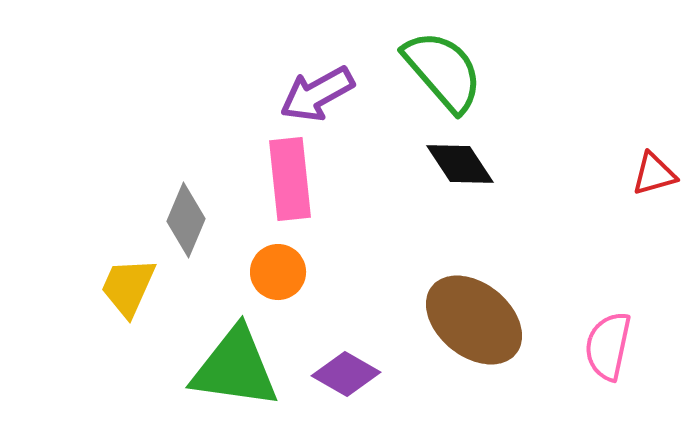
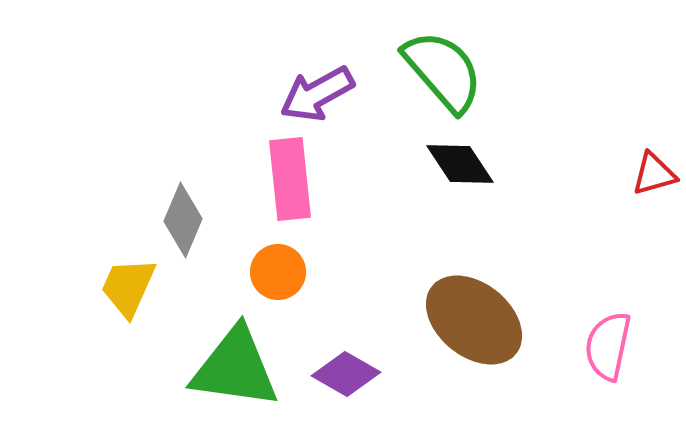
gray diamond: moved 3 px left
